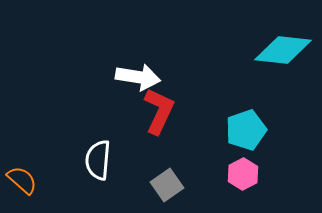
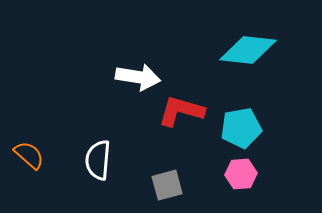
cyan diamond: moved 35 px left
red L-shape: moved 22 px right; rotated 99 degrees counterclockwise
cyan pentagon: moved 5 px left, 2 px up; rotated 9 degrees clockwise
pink hexagon: moved 2 px left; rotated 24 degrees clockwise
orange semicircle: moved 7 px right, 25 px up
gray square: rotated 20 degrees clockwise
